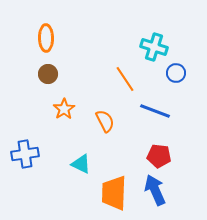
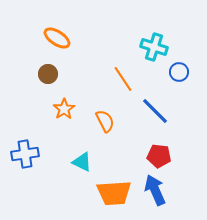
orange ellipse: moved 11 px right; rotated 56 degrees counterclockwise
blue circle: moved 3 px right, 1 px up
orange line: moved 2 px left
blue line: rotated 24 degrees clockwise
cyan triangle: moved 1 px right, 2 px up
orange trapezoid: rotated 96 degrees counterclockwise
